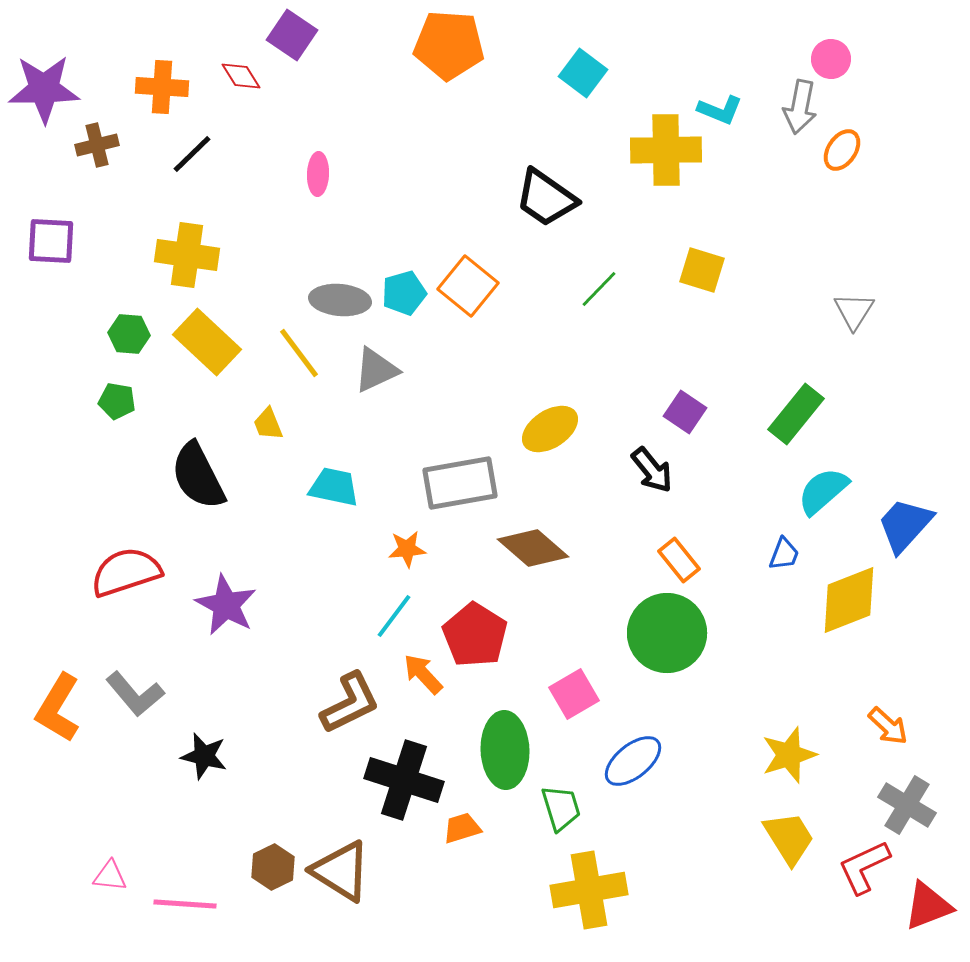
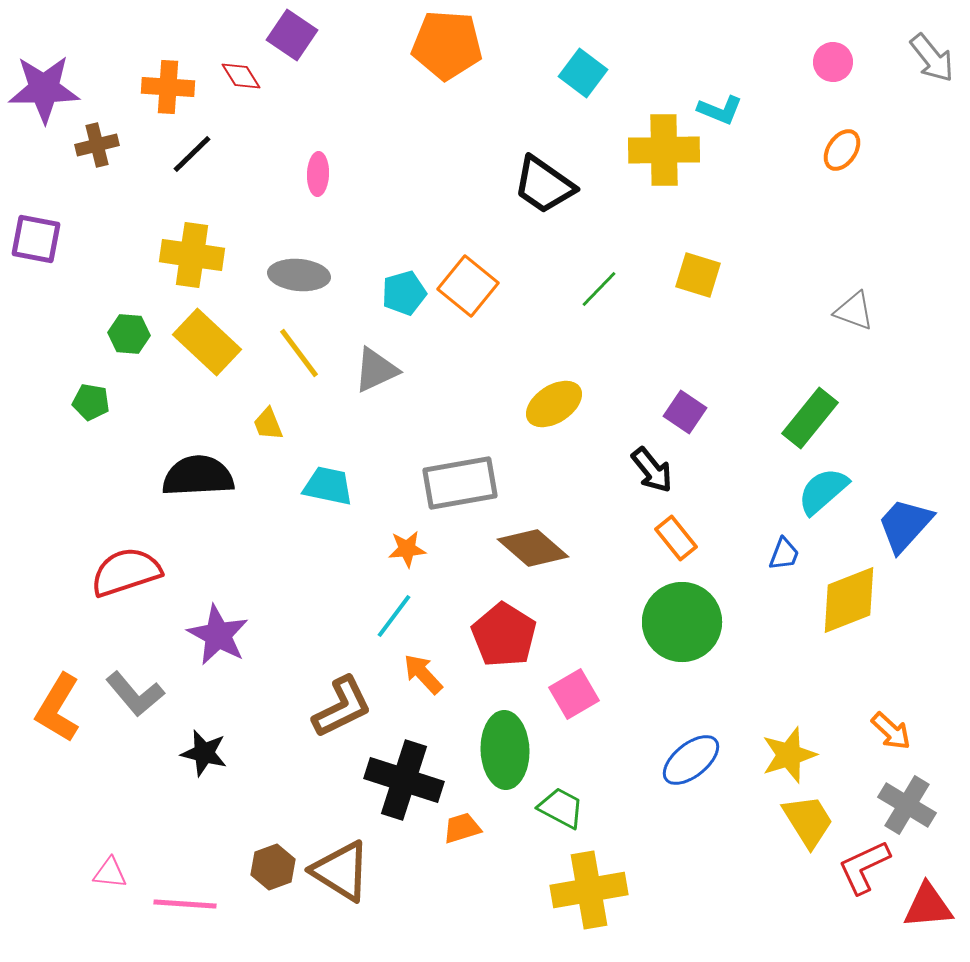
orange pentagon at (449, 45): moved 2 px left
pink circle at (831, 59): moved 2 px right, 3 px down
orange cross at (162, 87): moved 6 px right
gray arrow at (800, 107): moved 132 px right, 49 px up; rotated 50 degrees counterclockwise
yellow cross at (666, 150): moved 2 px left
black trapezoid at (546, 198): moved 2 px left, 13 px up
purple square at (51, 241): moved 15 px left, 2 px up; rotated 8 degrees clockwise
yellow cross at (187, 255): moved 5 px right
yellow square at (702, 270): moved 4 px left, 5 px down
gray ellipse at (340, 300): moved 41 px left, 25 px up
gray triangle at (854, 311): rotated 42 degrees counterclockwise
green pentagon at (117, 401): moved 26 px left, 1 px down
green rectangle at (796, 414): moved 14 px right, 4 px down
yellow ellipse at (550, 429): moved 4 px right, 25 px up
black semicircle at (198, 476): rotated 114 degrees clockwise
cyan trapezoid at (334, 487): moved 6 px left, 1 px up
orange rectangle at (679, 560): moved 3 px left, 22 px up
purple star at (226, 605): moved 8 px left, 30 px down
green circle at (667, 633): moved 15 px right, 11 px up
red pentagon at (475, 635): moved 29 px right
brown L-shape at (350, 703): moved 8 px left, 4 px down
orange arrow at (888, 726): moved 3 px right, 5 px down
black star at (204, 756): moved 3 px up
blue ellipse at (633, 761): moved 58 px right, 1 px up
green trapezoid at (561, 808): rotated 45 degrees counterclockwise
yellow trapezoid at (789, 838): moved 19 px right, 17 px up
brown hexagon at (273, 867): rotated 6 degrees clockwise
pink triangle at (110, 876): moved 3 px up
red triangle at (928, 906): rotated 16 degrees clockwise
